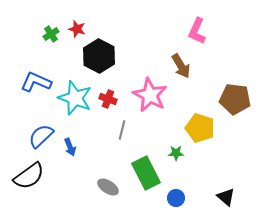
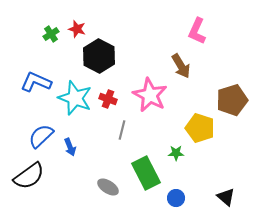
brown pentagon: moved 3 px left, 1 px down; rotated 24 degrees counterclockwise
